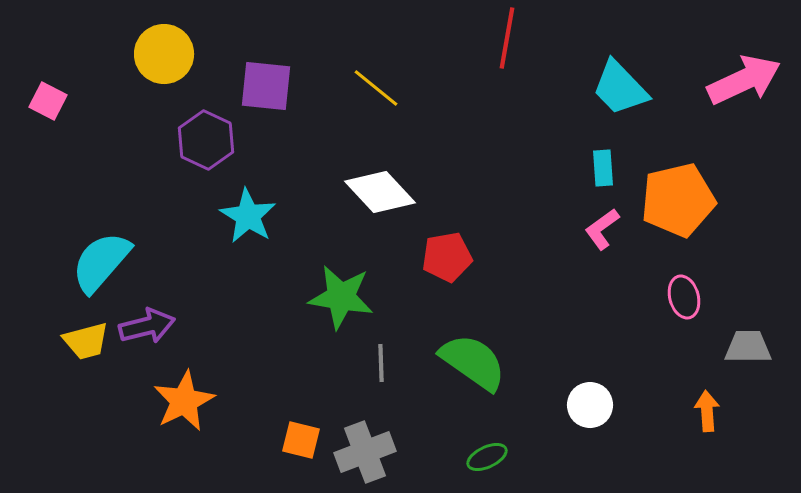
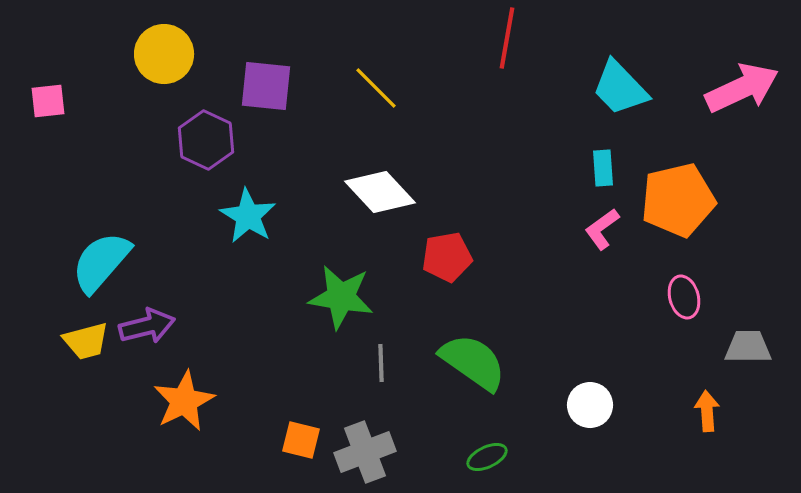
pink arrow: moved 2 px left, 8 px down
yellow line: rotated 6 degrees clockwise
pink square: rotated 33 degrees counterclockwise
